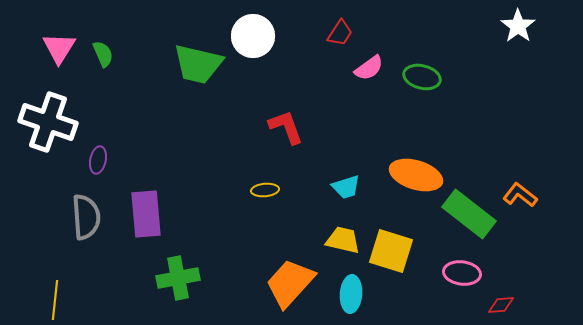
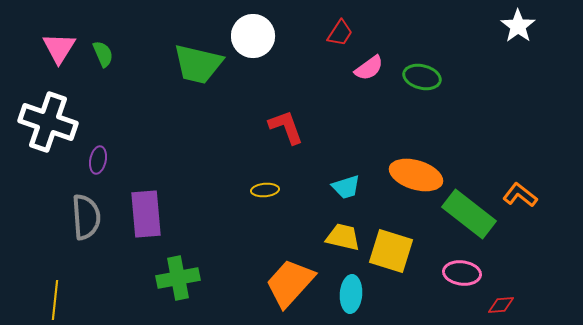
yellow trapezoid: moved 3 px up
